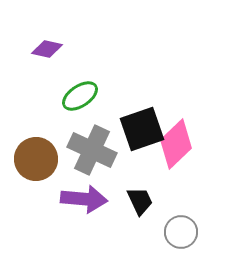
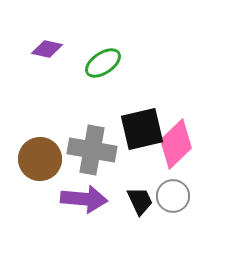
green ellipse: moved 23 px right, 33 px up
black square: rotated 6 degrees clockwise
gray cross: rotated 15 degrees counterclockwise
brown circle: moved 4 px right
gray circle: moved 8 px left, 36 px up
